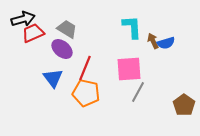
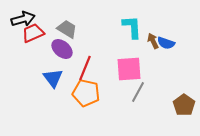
blue semicircle: rotated 36 degrees clockwise
